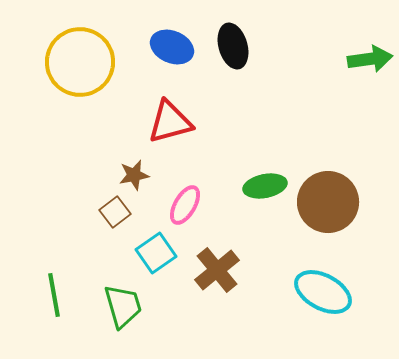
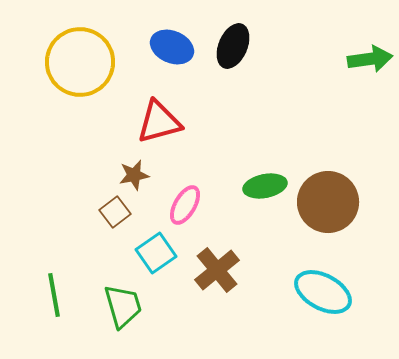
black ellipse: rotated 39 degrees clockwise
red triangle: moved 11 px left
